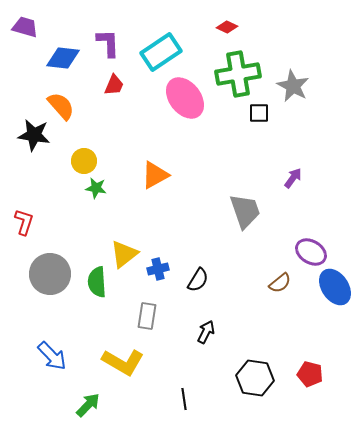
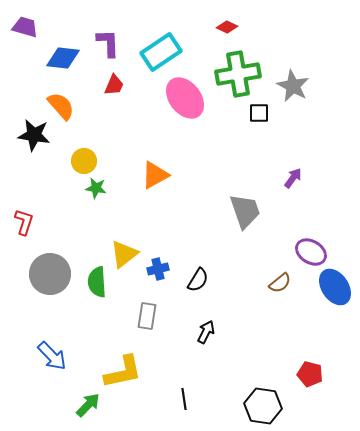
yellow L-shape: moved 10 px down; rotated 42 degrees counterclockwise
black hexagon: moved 8 px right, 28 px down
